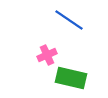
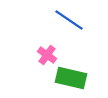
pink cross: rotated 30 degrees counterclockwise
